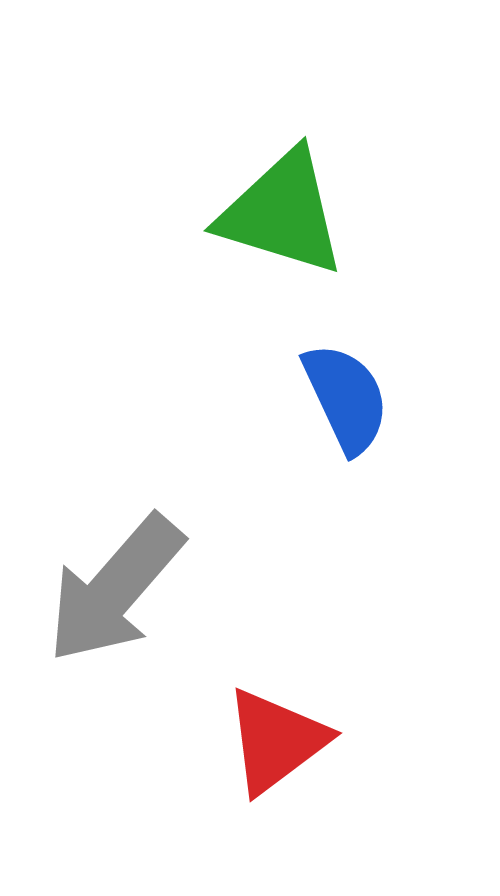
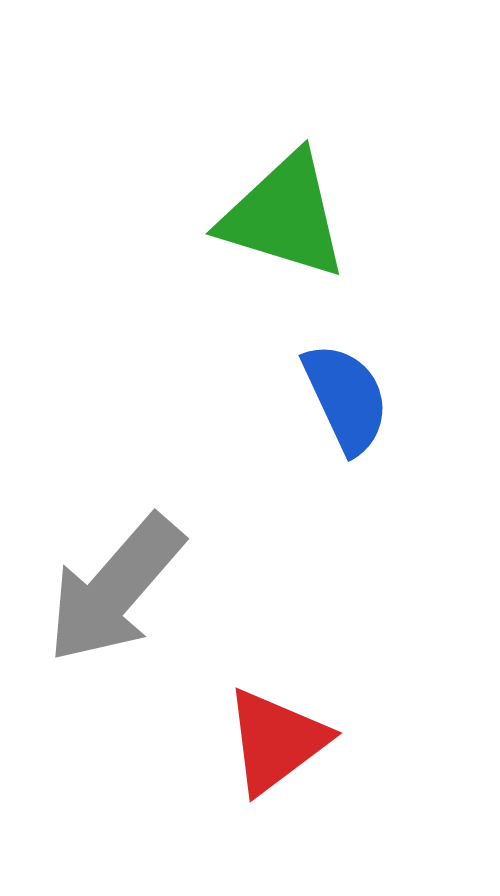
green triangle: moved 2 px right, 3 px down
